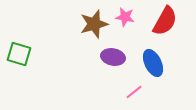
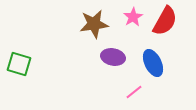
pink star: moved 8 px right; rotated 30 degrees clockwise
brown star: rotated 8 degrees clockwise
green square: moved 10 px down
